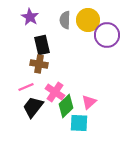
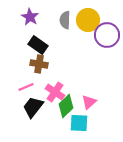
black rectangle: moved 4 px left; rotated 42 degrees counterclockwise
